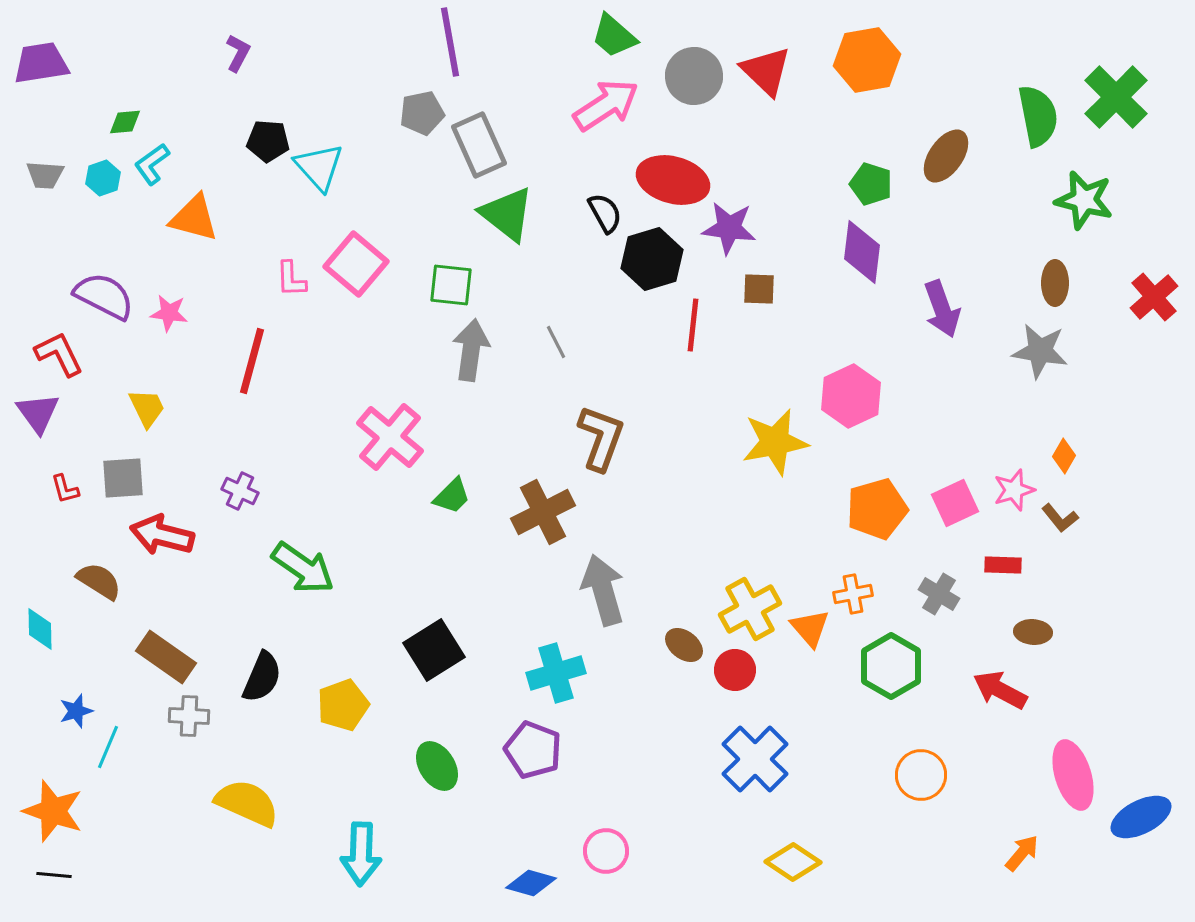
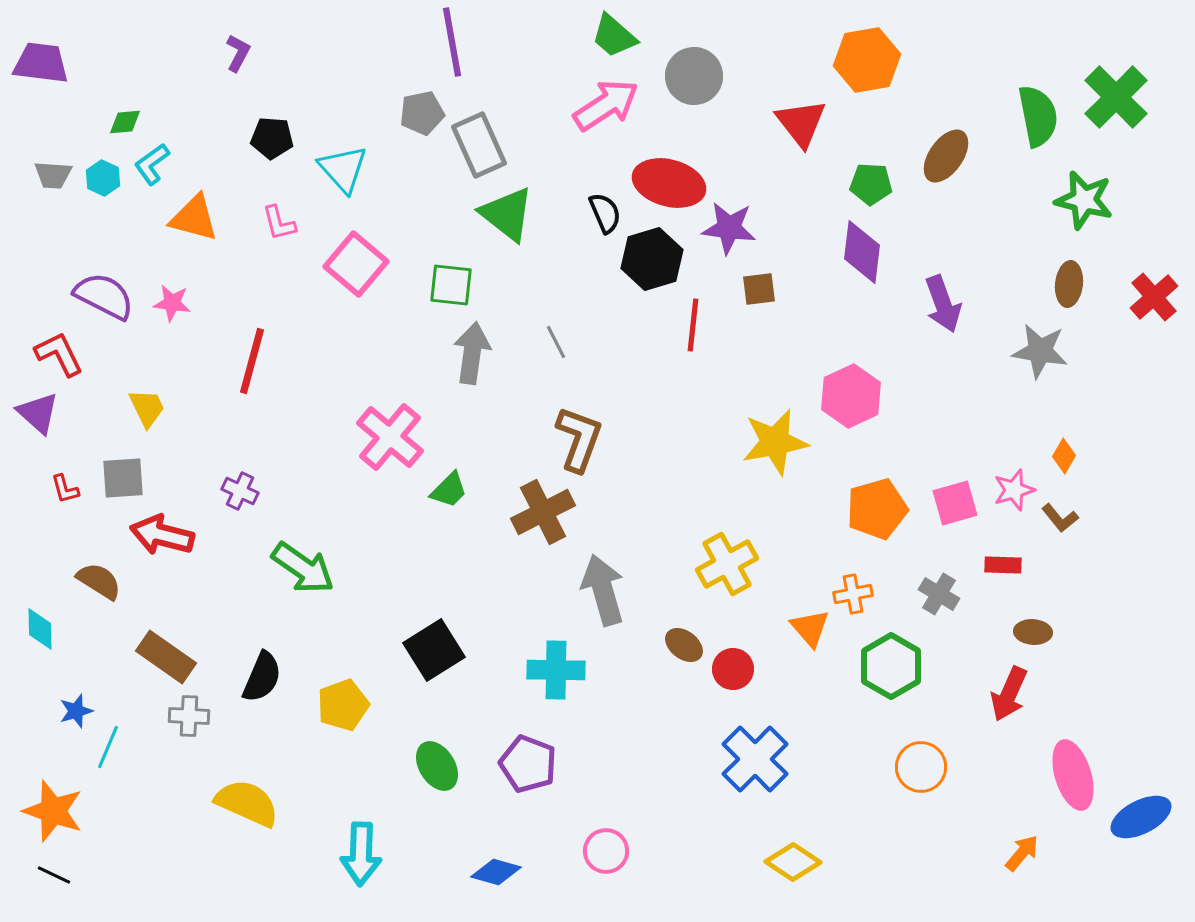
purple line at (450, 42): moved 2 px right
purple trapezoid at (41, 63): rotated 16 degrees clockwise
red triangle at (766, 71): moved 35 px right, 52 px down; rotated 8 degrees clockwise
black pentagon at (268, 141): moved 4 px right, 3 px up
cyan triangle at (319, 167): moved 24 px right, 2 px down
gray trapezoid at (45, 175): moved 8 px right
cyan hexagon at (103, 178): rotated 16 degrees counterclockwise
red ellipse at (673, 180): moved 4 px left, 3 px down
green pentagon at (871, 184): rotated 15 degrees counterclockwise
black semicircle at (605, 213): rotated 6 degrees clockwise
pink L-shape at (291, 279): moved 12 px left, 56 px up; rotated 12 degrees counterclockwise
brown ellipse at (1055, 283): moved 14 px right, 1 px down; rotated 6 degrees clockwise
brown square at (759, 289): rotated 9 degrees counterclockwise
purple arrow at (942, 309): moved 1 px right, 5 px up
pink star at (169, 313): moved 3 px right, 10 px up
gray arrow at (471, 350): moved 1 px right, 3 px down
purple triangle at (38, 413): rotated 12 degrees counterclockwise
brown L-shape at (601, 438): moved 22 px left, 1 px down
green trapezoid at (452, 496): moved 3 px left, 6 px up
pink square at (955, 503): rotated 9 degrees clockwise
yellow cross at (750, 609): moved 23 px left, 45 px up
red circle at (735, 670): moved 2 px left, 1 px up
cyan cross at (556, 673): moved 3 px up; rotated 18 degrees clockwise
red arrow at (1000, 690): moved 9 px right, 4 px down; rotated 94 degrees counterclockwise
purple pentagon at (533, 750): moved 5 px left, 14 px down
orange circle at (921, 775): moved 8 px up
black line at (54, 875): rotated 20 degrees clockwise
blue diamond at (531, 883): moved 35 px left, 11 px up
